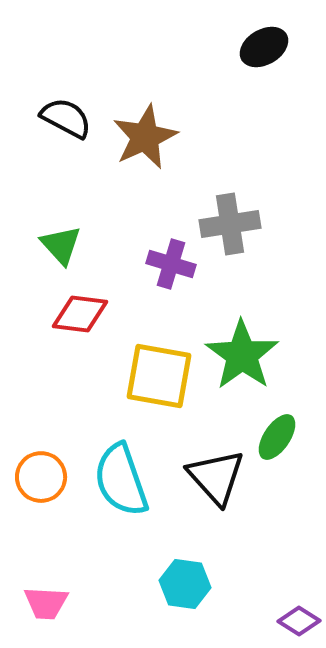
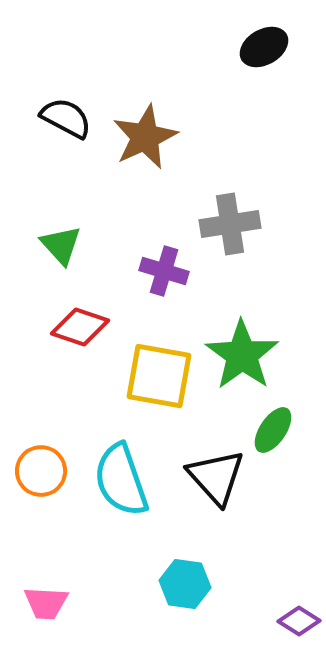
purple cross: moved 7 px left, 7 px down
red diamond: moved 13 px down; rotated 12 degrees clockwise
green ellipse: moved 4 px left, 7 px up
orange circle: moved 6 px up
